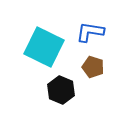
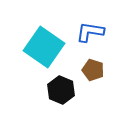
cyan square: rotated 9 degrees clockwise
brown pentagon: moved 3 px down
